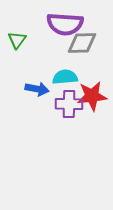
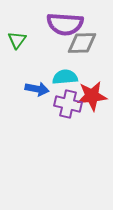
purple cross: moved 1 px left; rotated 12 degrees clockwise
